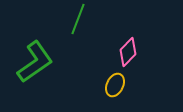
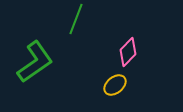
green line: moved 2 px left
yellow ellipse: rotated 25 degrees clockwise
